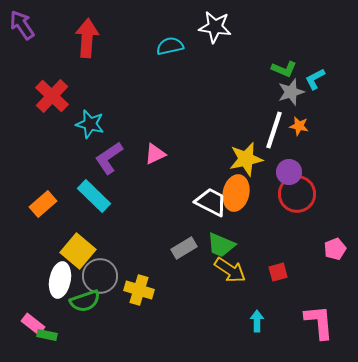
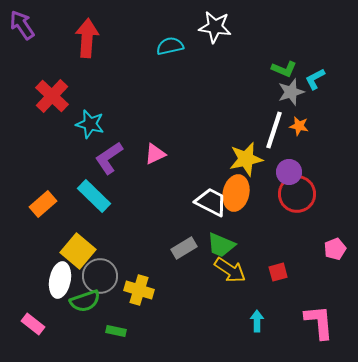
green rectangle: moved 69 px right, 4 px up
